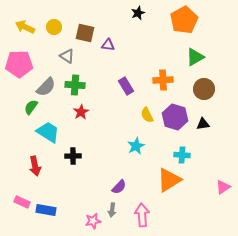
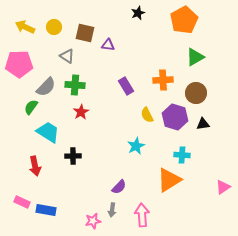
brown circle: moved 8 px left, 4 px down
